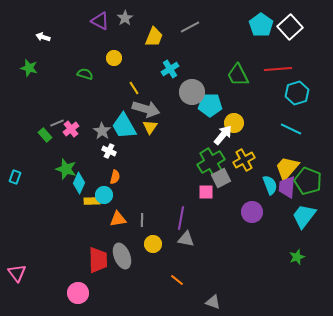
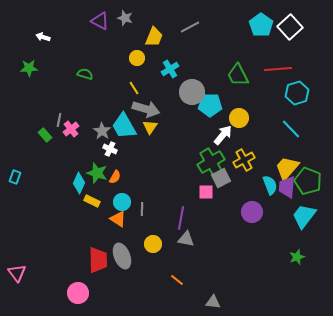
gray star at (125, 18): rotated 21 degrees counterclockwise
yellow circle at (114, 58): moved 23 px right
green star at (29, 68): rotated 18 degrees counterclockwise
gray line at (57, 123): moved 2 px right, 3 px up; rotated 56 degrees counterclockwise
yellow circle at (234, 123): moved 5 px right, 5 px up
cyan line at (291, 129): rotated 20 degrees clockwise
white cross at (109, 151): moved 1 px right, 2 px up
green star at (66, 169): moved 31 px right, 4 px down
orange semicircle at (115, 177): rotated 16 degrees clockwise
cyan circle at (104, 195): moved 18 px right, 7 px down
yellow rectangle at (92, 201): rotated 28 degrees clockwise
orange triangle at (118, 219): rotated 42 degrees clockwise
gray line at (142, 220): moved 11 px up
gray triangle at (213, 302): rotated 14 degrees counterclockwise
